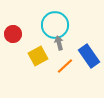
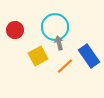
cyan circle: moved 2 px down
red circle: moved 2 px right, 4 px up
